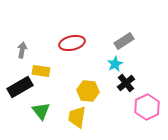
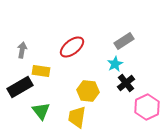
red ellipse: moved 4 px down; rotated 25 degrees counterclockwise
